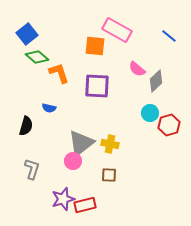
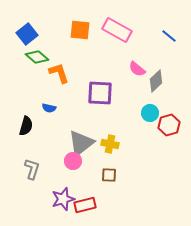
orange square: moved 15 px left, 16 px up
purple square: moved 3 px right, 7 px down
